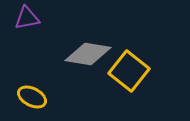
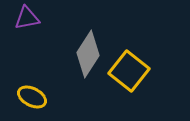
gray diamond: rotated 66 degrees counterclockwise
